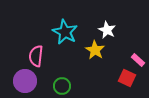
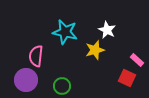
cyan star: rotated 15 degrees counterclockwise
yellow star: rotated 24 degrees clockwise
pink rectangle: moved 1 px left
purple circle: moved 1 px right, 1 px up
